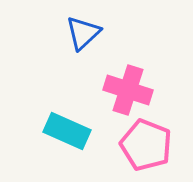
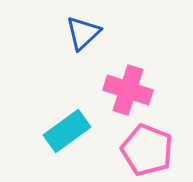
cyan rectangle: rotated 60 degrees counterclockwise
pink pentagon: moved 1 px right, 5 px down
